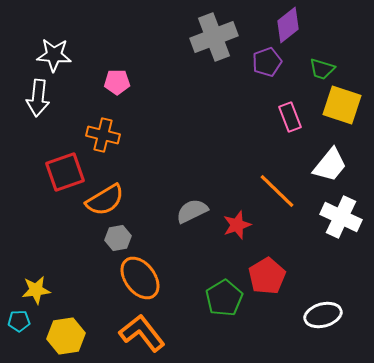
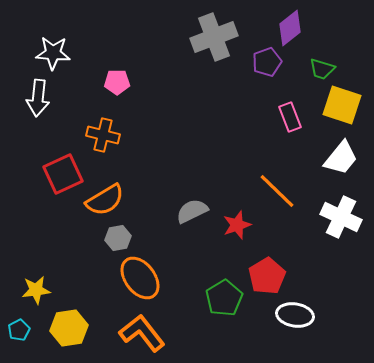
purple diamond: moved 2 px right, 3 px down
white star: moved 1 px left, 2 px up
white trapezoid: moved 11 px right, 7 px up
red square: moved 2 px left, 2 px down; rotated 6 degrees counterclockwise
white ellipse: moved 28 px left; rotated 24 degrees clockwise
cyan pentagon: moved 9 px down; rotated 25 degrees counterclockwise
yellow hexagon: moved 3 px right, 8 px up
